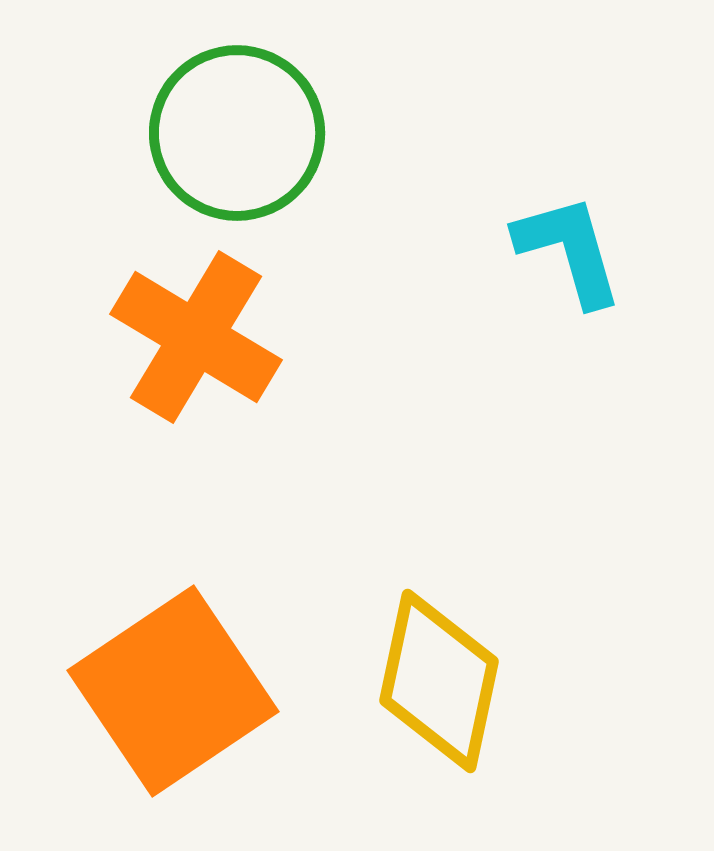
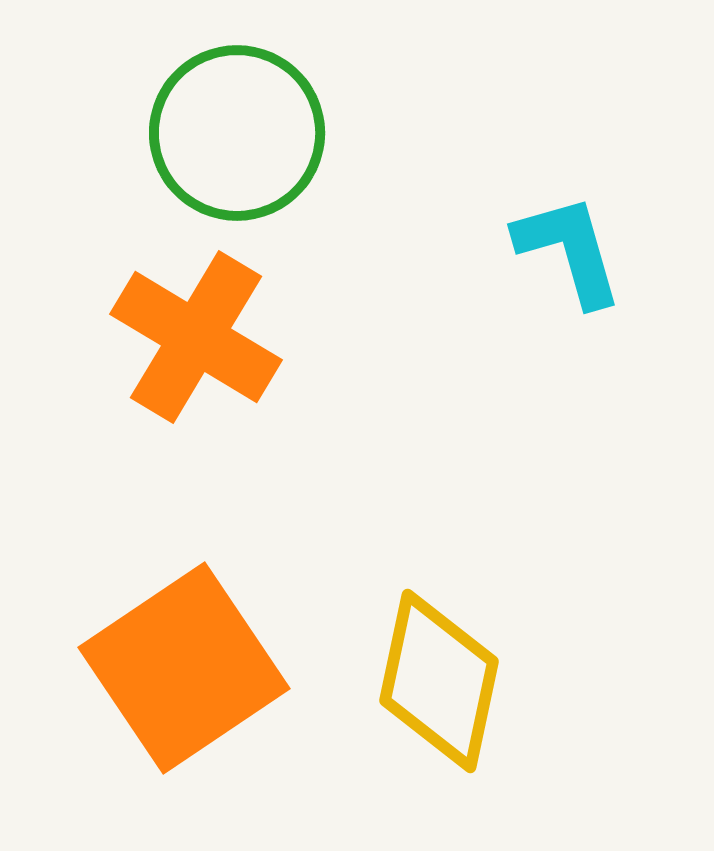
orange square: moved 11 px right, 23 px up
